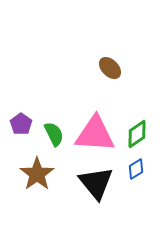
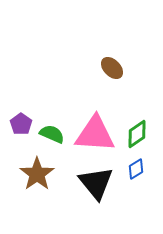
brown ellipse: moved 2 px right
green semicircle: moved 2 px left; rotated 40 degrees counterclockwise
